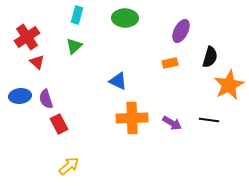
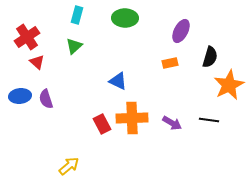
red rectangle: moved 43 px right
